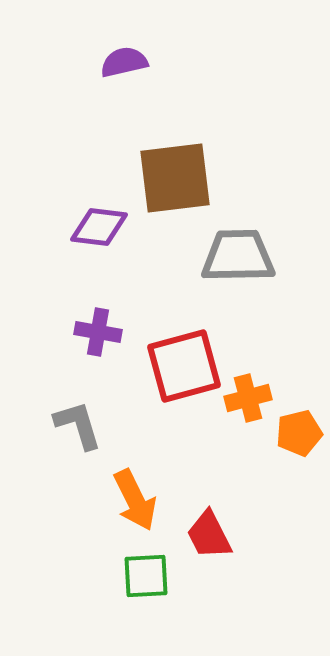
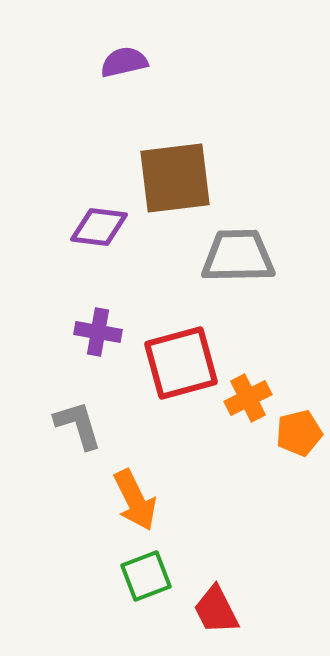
red square: moved 3 px left, 3 px up
orange cross: rotated 12 degrees counterclockwise
red trapezoid: moved 7 px right, 75 px down
green square: rotated 18 degrees counterclockwise
